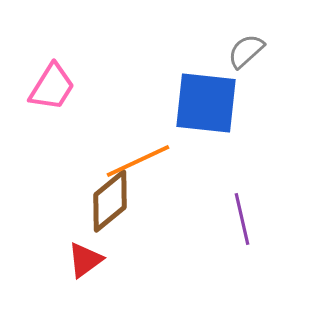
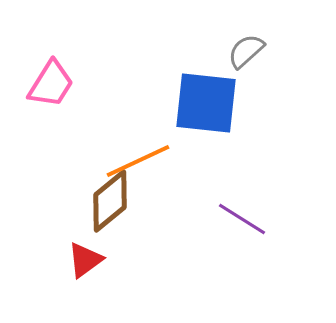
pink trapezoid: moved 1 px left, 3 px up
purple line: rotated 45 degrees counterclockwise
